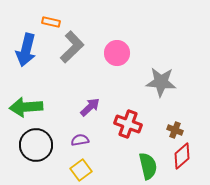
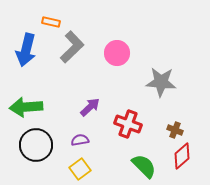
green semicircle: moved 4 px left; rotated 32 degrees counterclockwise
yellow square: moved 1 px left, 1 px up
